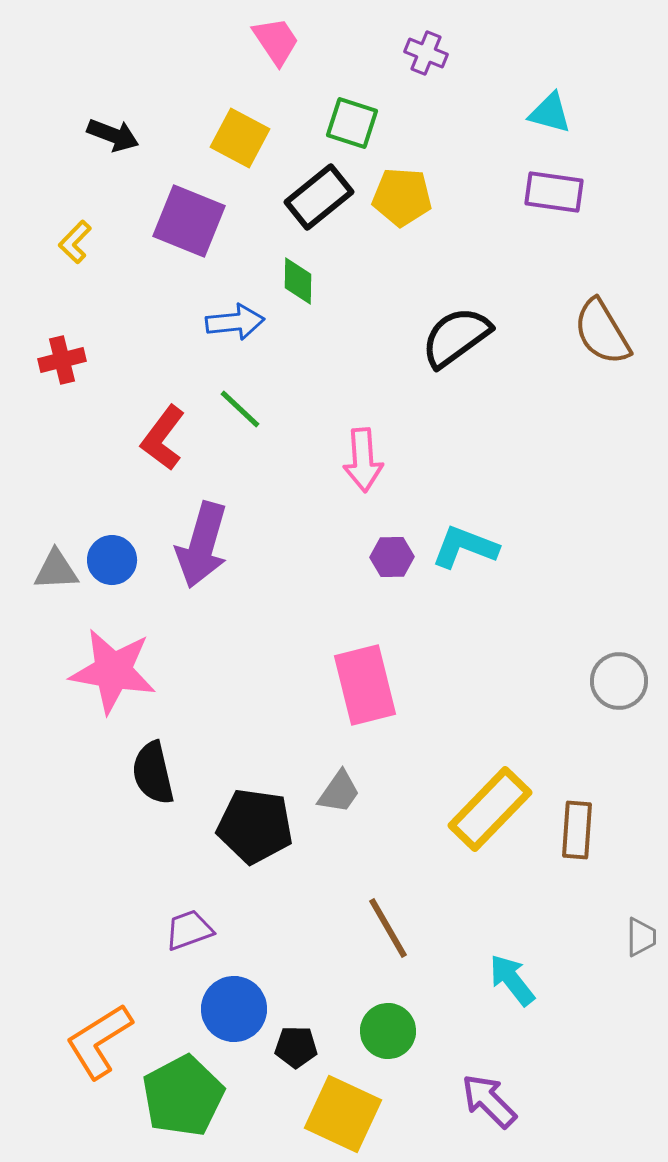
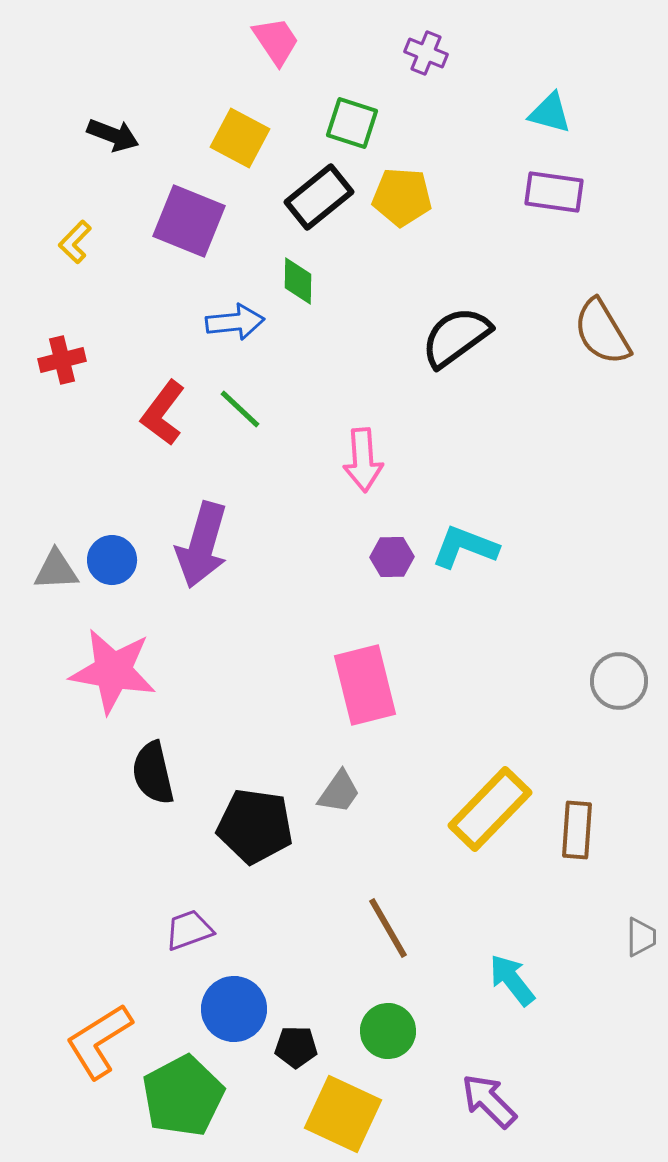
red L-shape at (163, 438): moved 25 px up
